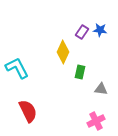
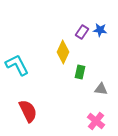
cyan L-shape: moved 3 px up
pink cross: rotated 24 degrees counterclockwise
